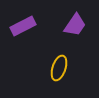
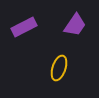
purple rectangle: moved 1 px right, 1 px down
